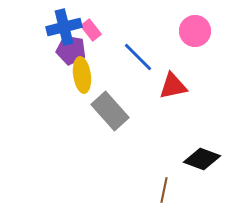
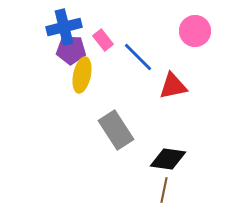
pink rectangle: moved 12 px right, 10 px down
purple pentagon: rotated 8 degrees counterclockwise
yellow ellipse: rotated 20 degrees clockwise
gray rectangle: moved 6 px right, 19 px down; rotated 9 degrees clockwise
black diamond: moved 34 px left; rotated 12 degrees counterclockwise
